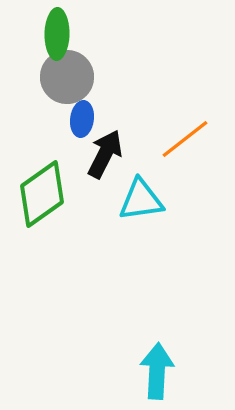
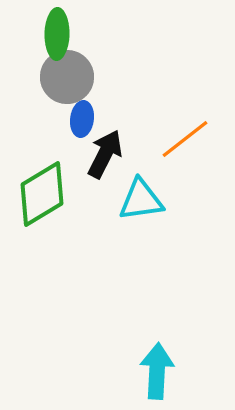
green diamond: rotated 4 degrees clockwise
